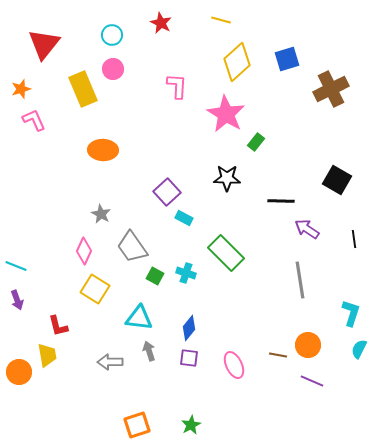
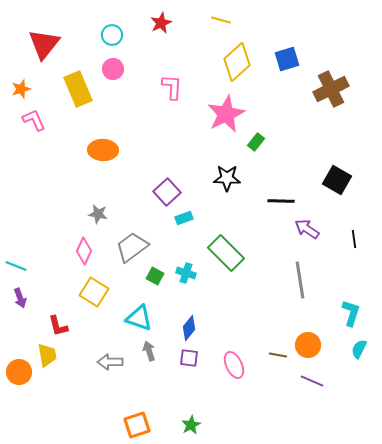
red star at (161, 23): rotated 20 degrees clockwise
pink L-shape at (177, 86): moved 5 px left, 1 px down
yellow rectangle at (83, 89): moved 5 px left
pink star at (226, 114): rotated 15 degrees clockwise
gray star at (101, 214): moved 3 px left; rotated 18 degrees counterclockwise
cyan rectangle at (184, 218): rotated 48 degrees counterclockwise
gray trapezoid at (132, 247): rotated 88 degrees clockwise
yellow square at (95, 289): moved 1 px left, 3 px down
purple arrow at (17, 300): moved 3 px right, 2 px up
cyan triangle at (139, 318): rotated 12 degrees clockwise
